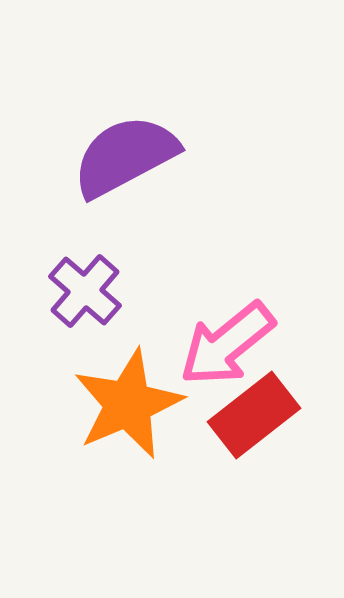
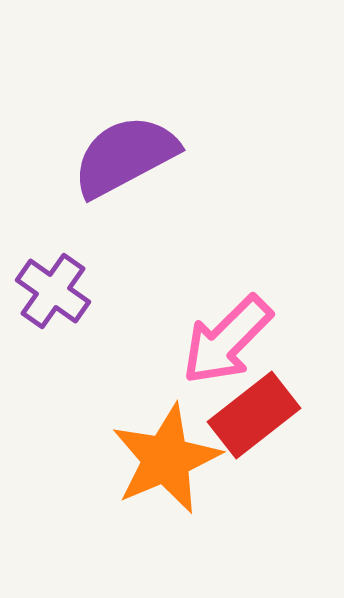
purple cross: moved 32 px left; rotated 6 degrees counterclockwise
pink arrow: moved 4 px up; rotated 6 degrees counterclockwise
orange star: moved 38 px right, 55 px down
